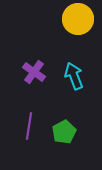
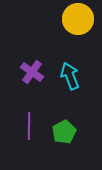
purple cross: moved 2 px left
cyan arrow: moved 4 px left
purple line: rotated 8 degrees counterclockwise
